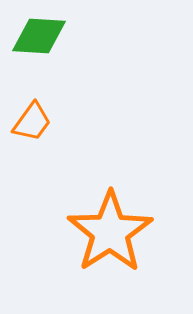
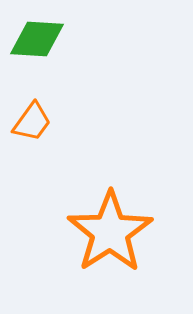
green diamond: moved 2 px left, 3 px down
